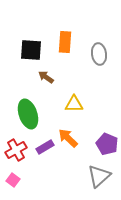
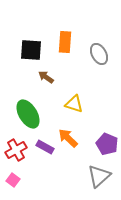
gray ellipse: rotated 20 degrees counterclockwise
yellow triangle: rotated 18 degrees clockwise
green ellipse: rotated 12 degrees counterclockwise
purple rectangle: rotated 60 degrees clockwise
